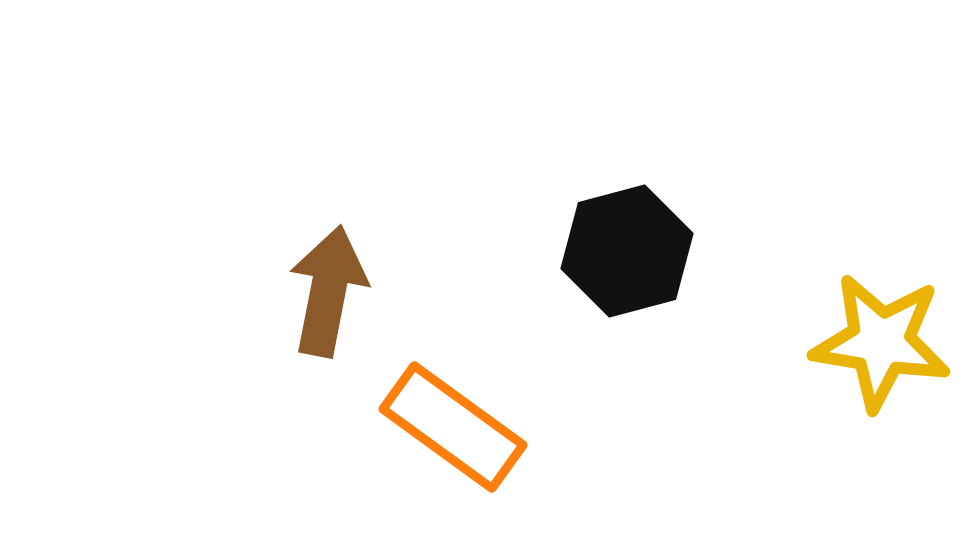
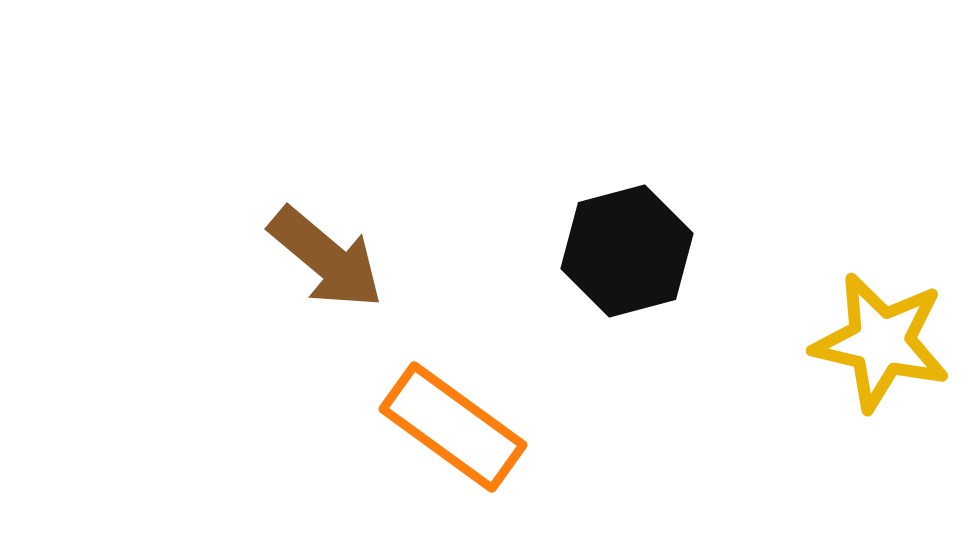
brown arrow: moved 2 px left, 33 px up; rotated 119 degrees clockwise
yellow star: rotated 4 degrees clockwise
